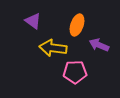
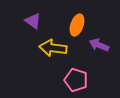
pink pentagon: moved 1 px right, 8 px down; rotated 20 degrees clockwise
